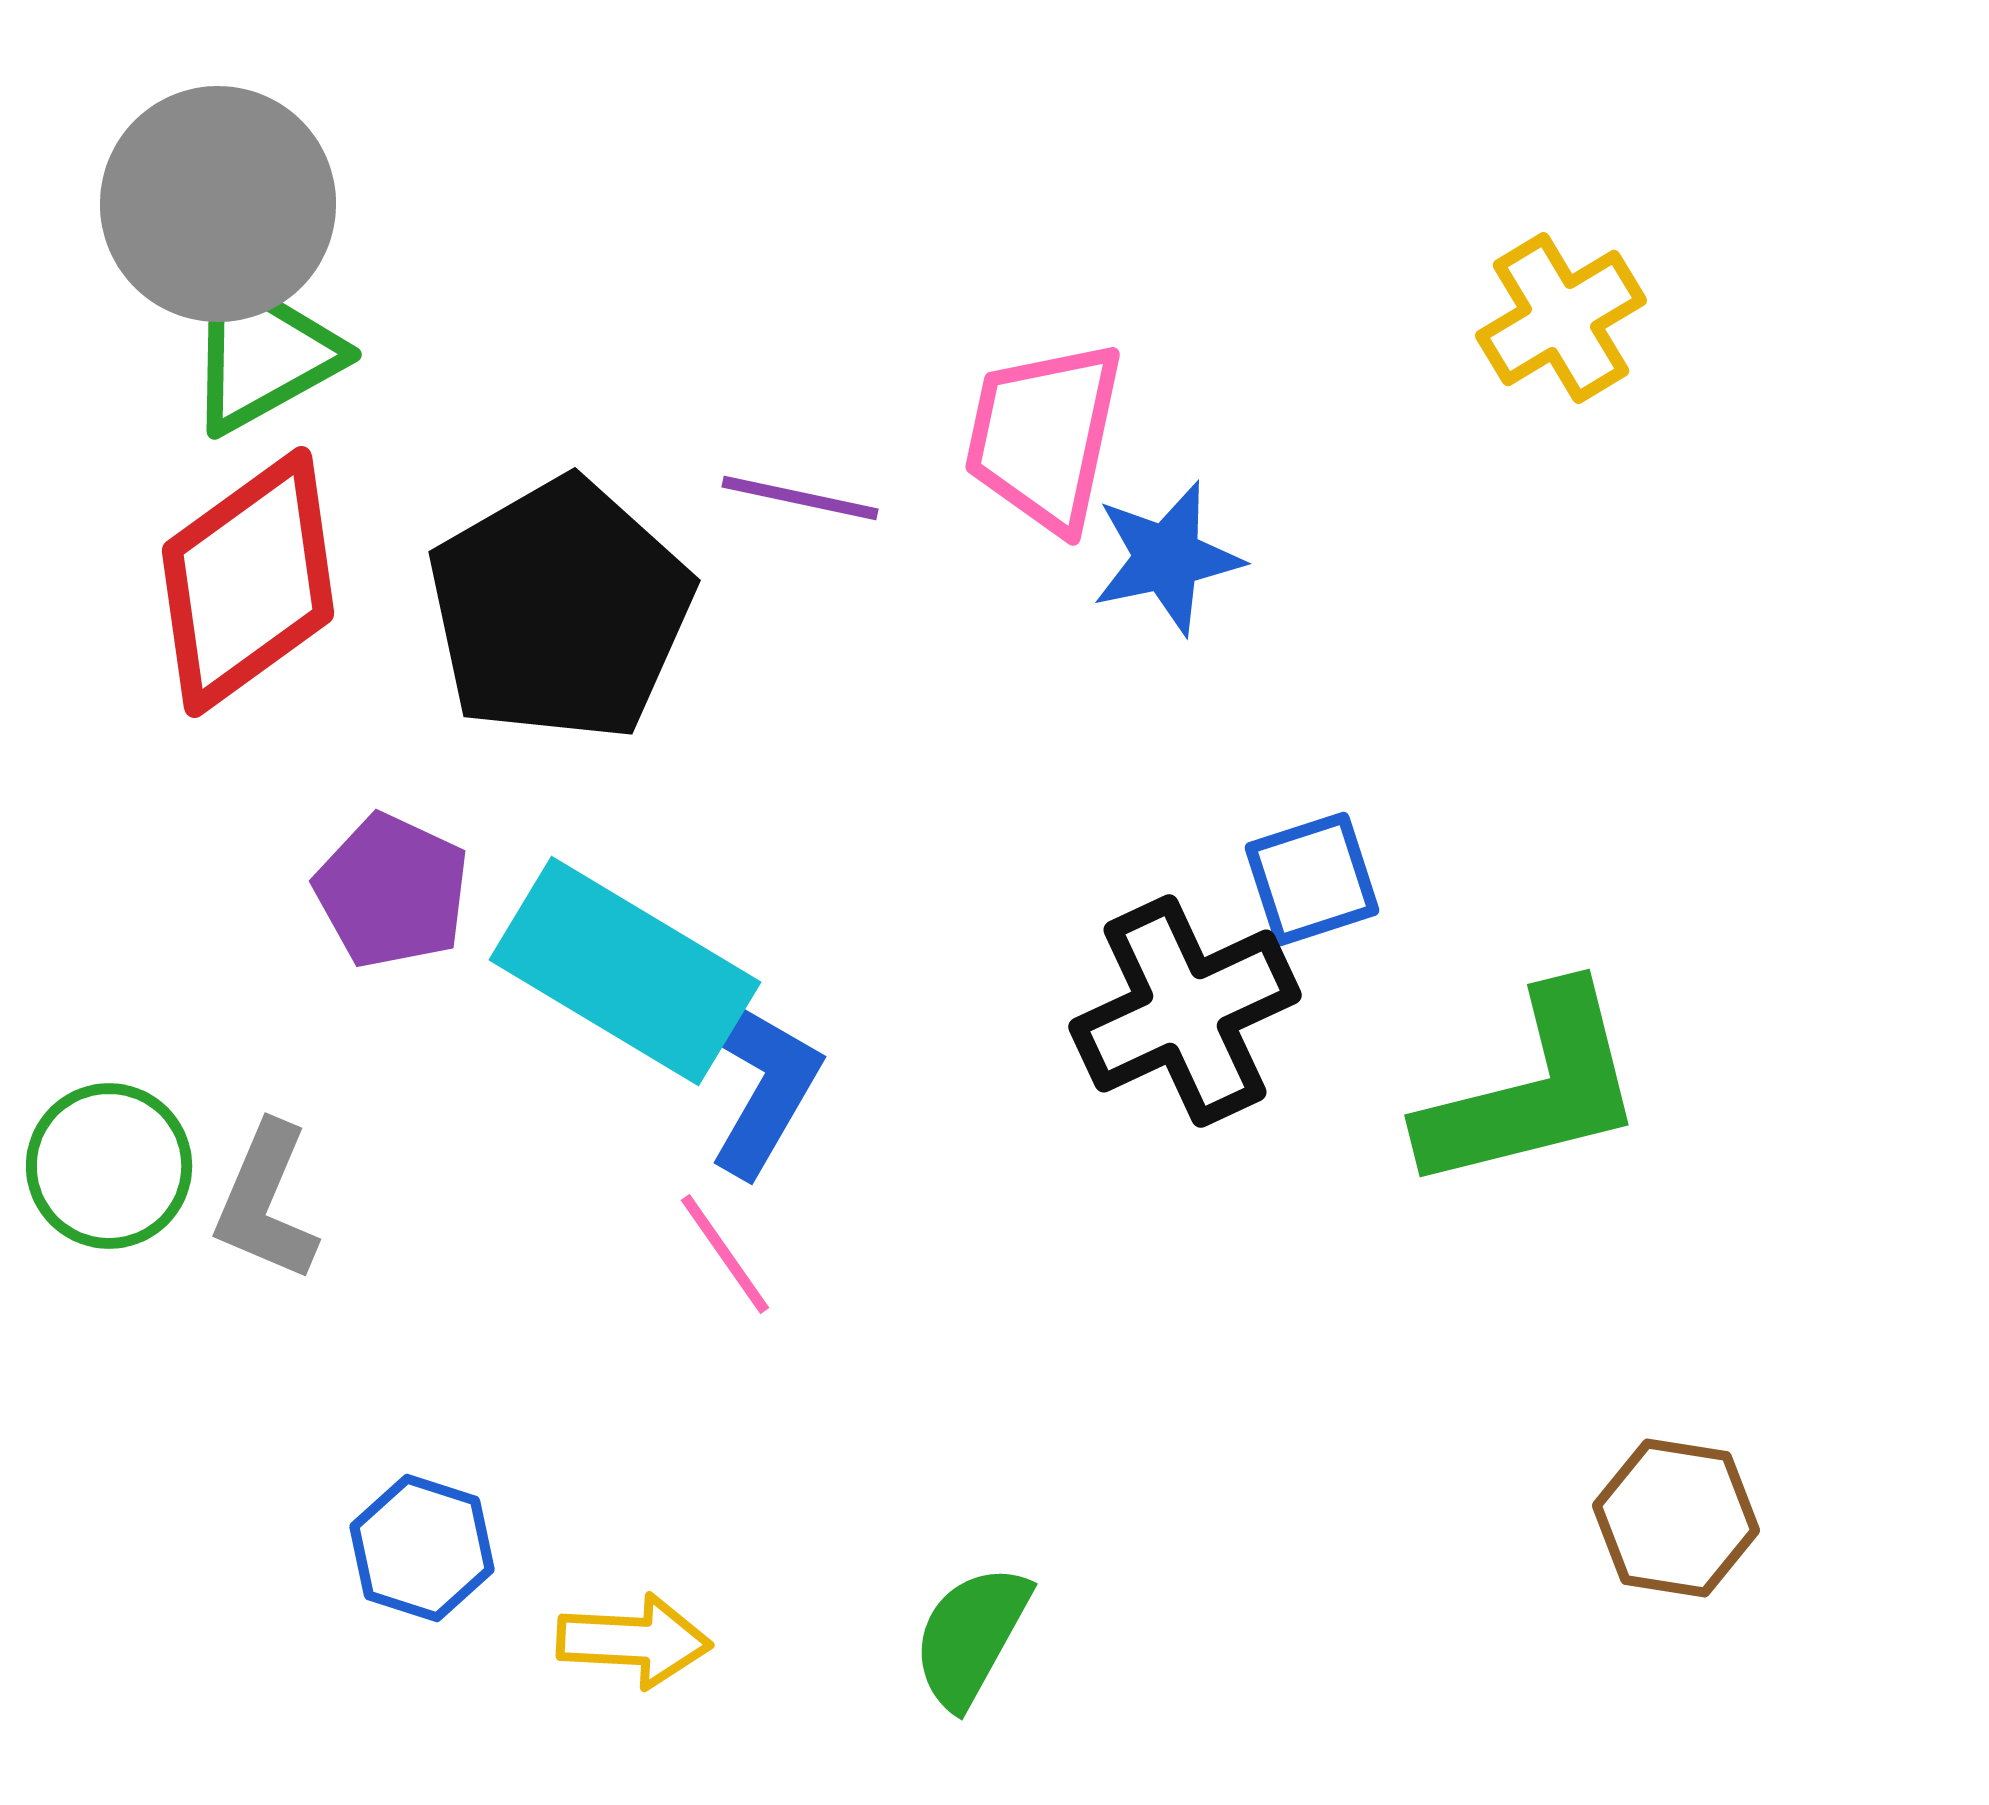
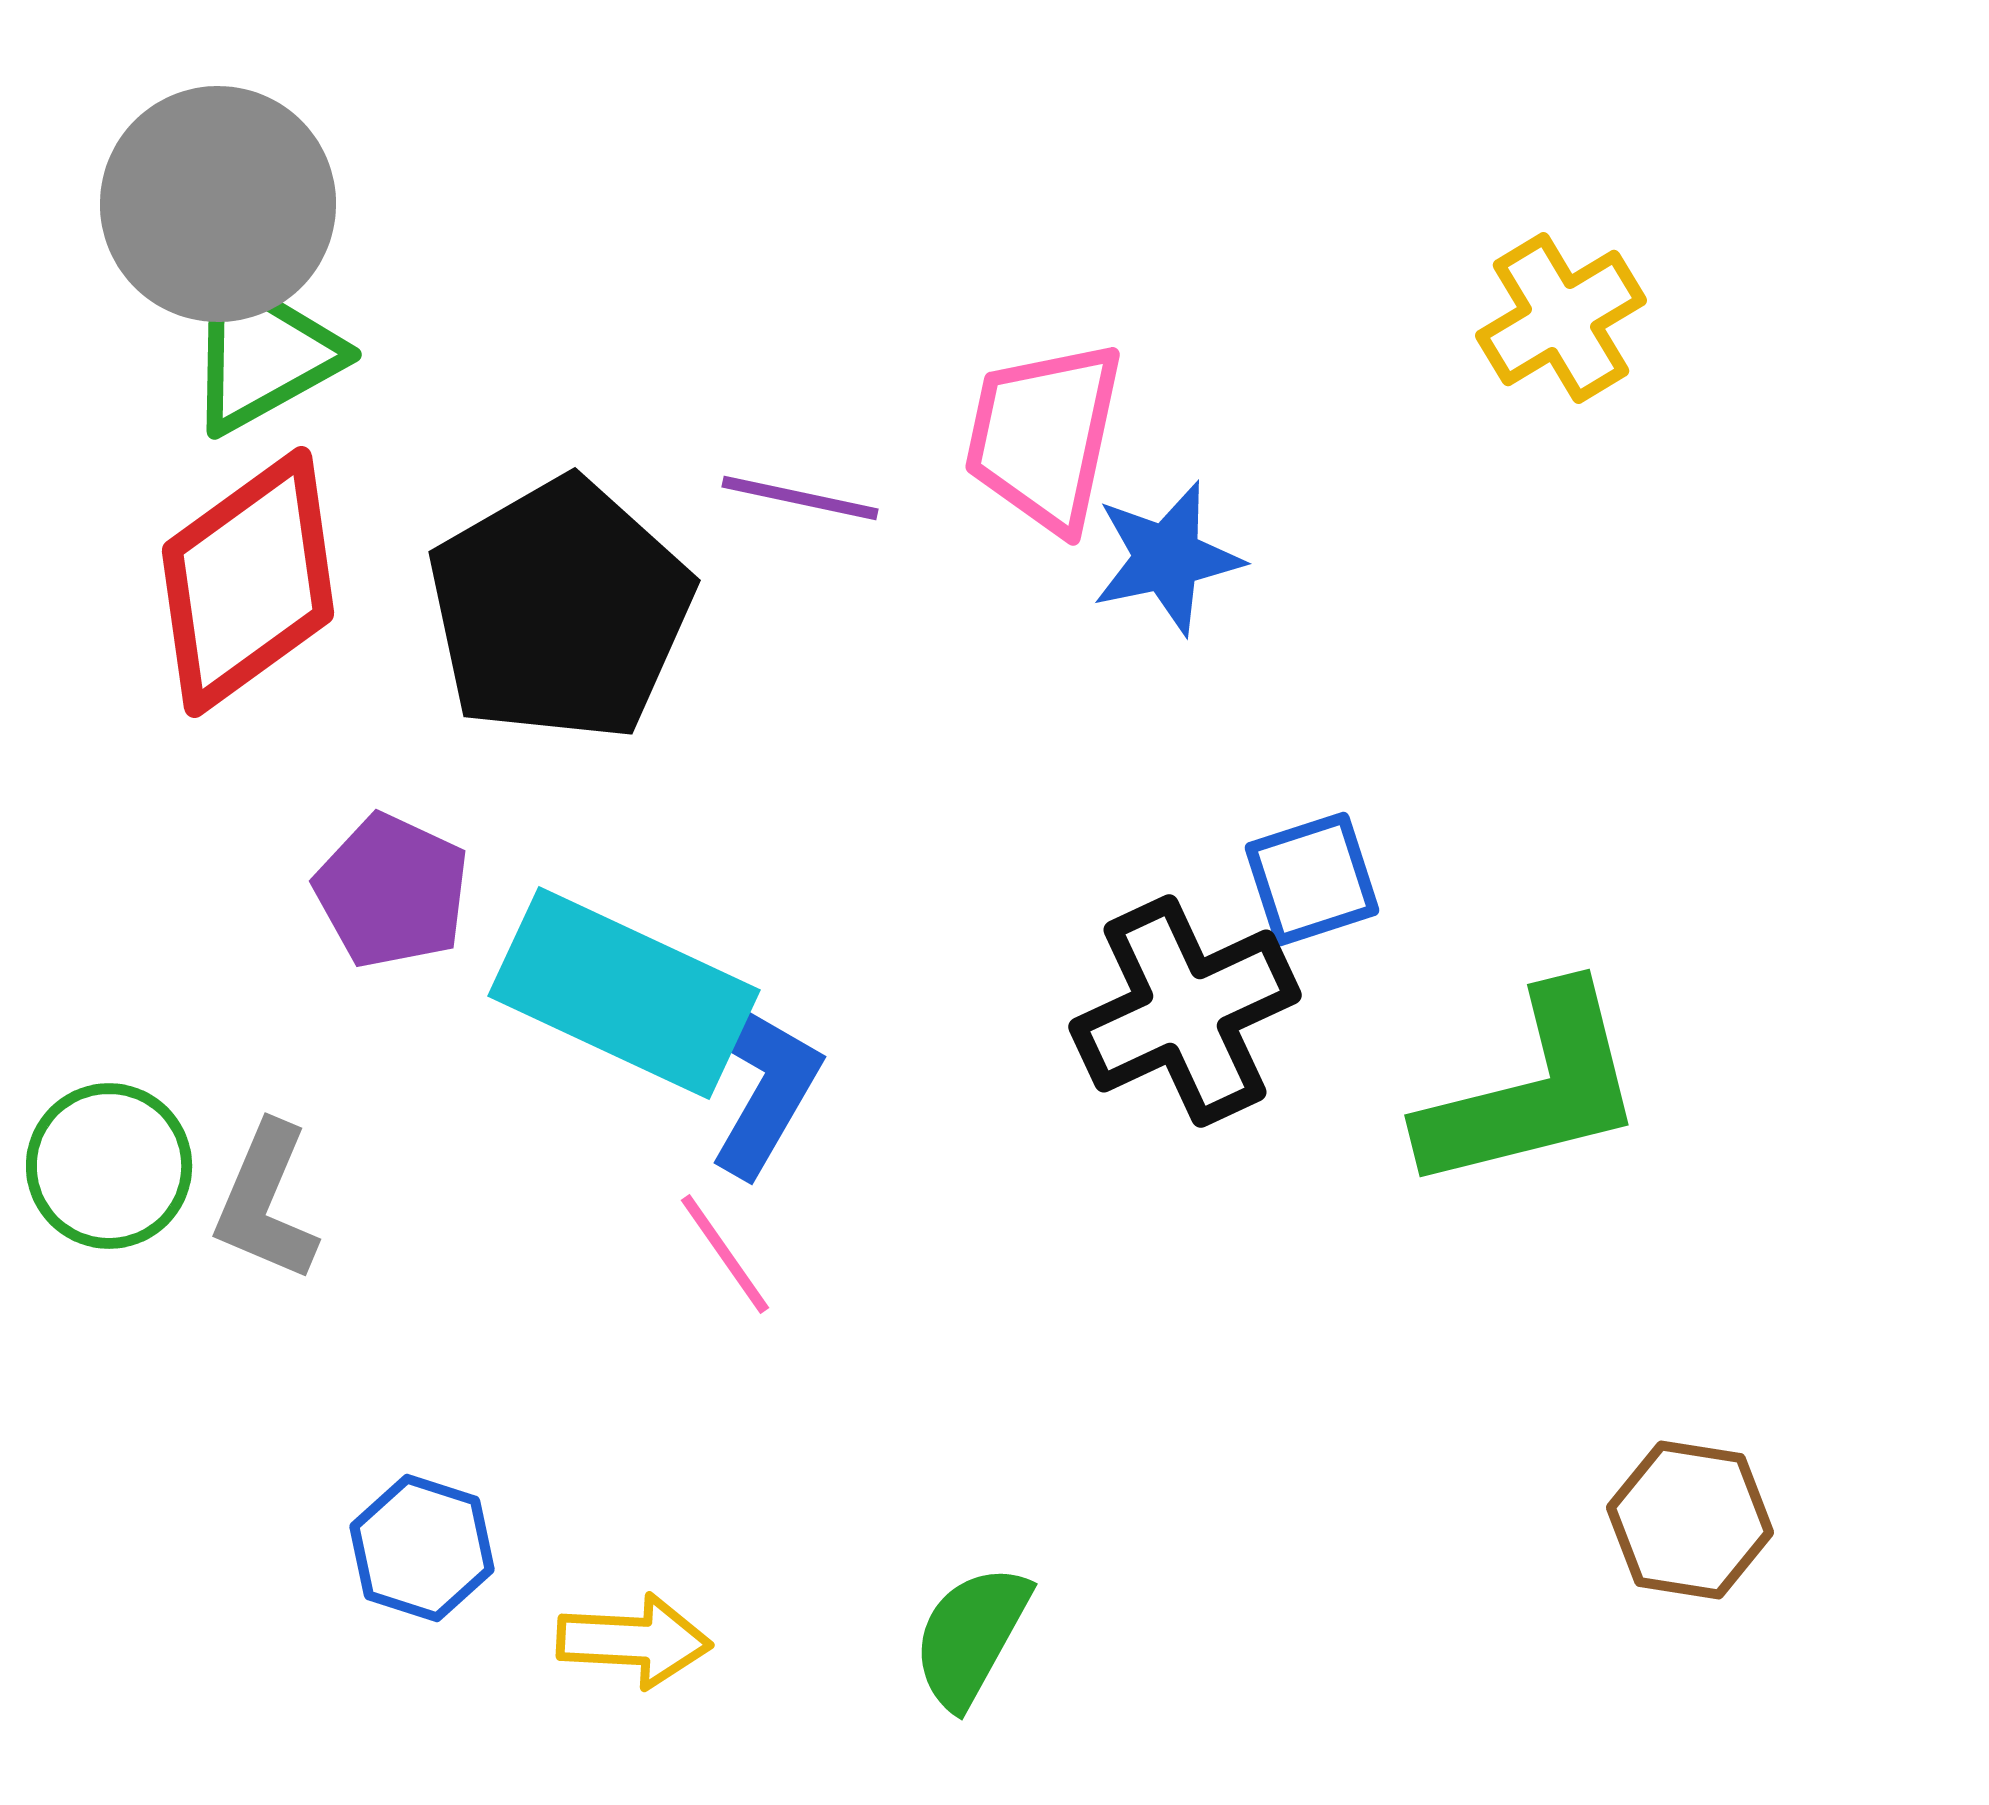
cyan rectangle: moved 1 px left, 22 px down; rotated 6 degrees counterclockwise
brown hexagon: moved 14 px right, 2 px down
